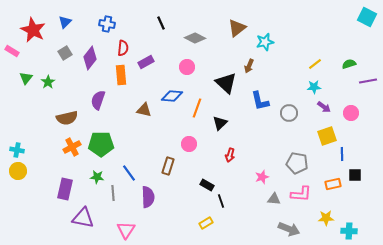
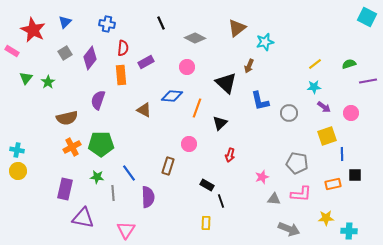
brown triangle at (144, 110): rotated 14 degrees clockwise
yellow rectangle at (206, 223): rotated 56 degrees counterclockwise
